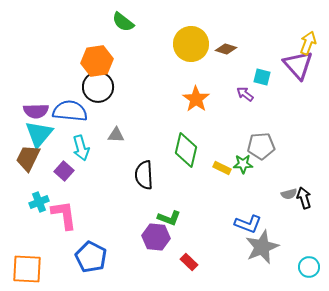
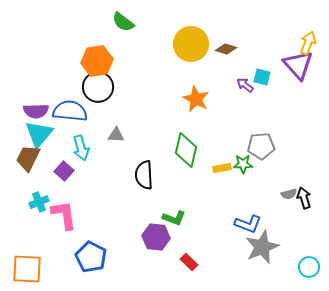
purple arrow: moved 9 px up
orange star: rotated 8 degrees counterclockwise
yellow rectangle: rotated 36 degrees counterclockwise
green L-shape: moved 5 px right
